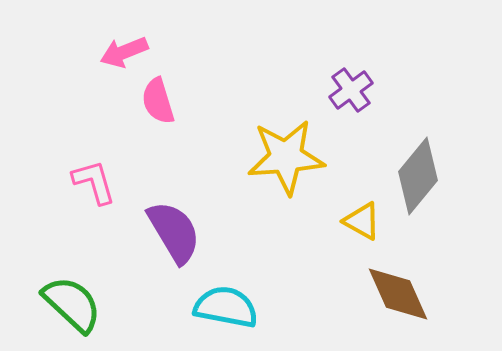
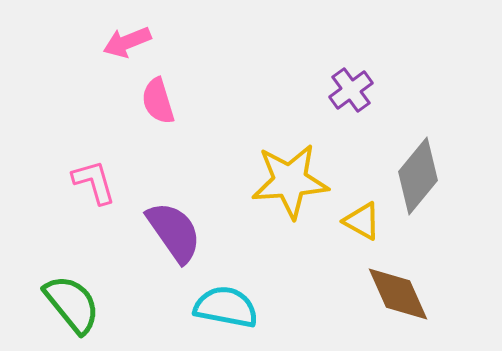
pink arrow: moved 3 px right, 10 px up
yellow star: moved 4 px right, 24 px down
purple semicircle: rotated 4 degrees counterclockwise
green semicircle: rotated 8 degrees clockwise
